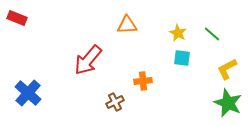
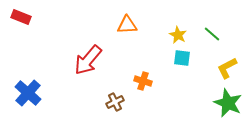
red rectangle: moved 4 px right, 1 px up
yellow star: moved 2 px down
yellow L-shape: moved 1 px up
orange cross: rotated 24 degrees clockwise
